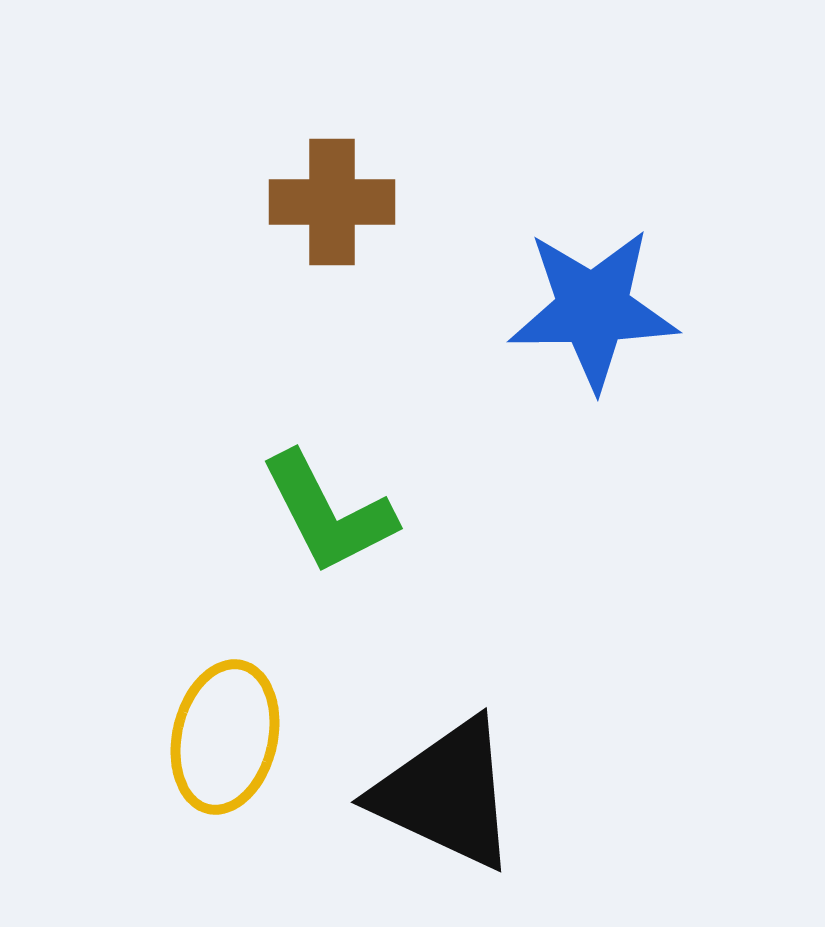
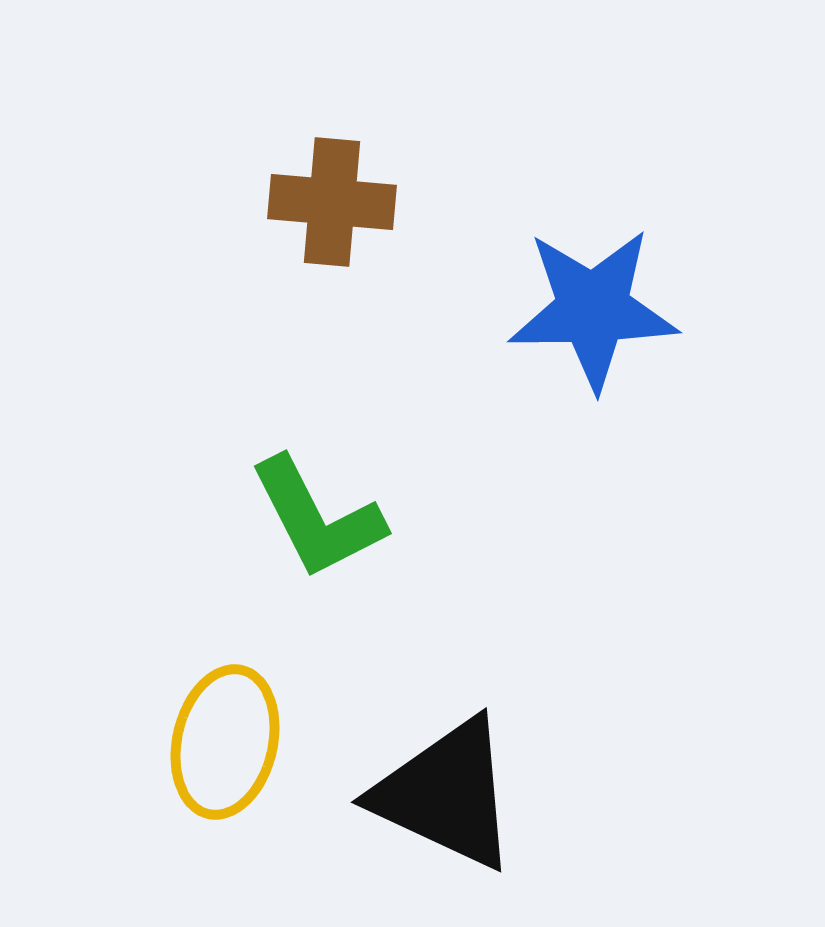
brown cross: rotated 5 degrees clockwise
green L-shape: moved 11 px left, 5 px down
yellow ellipse: moved 5 px down
